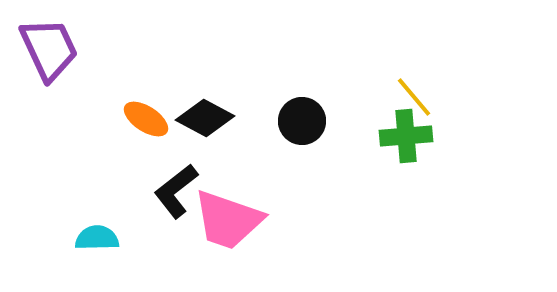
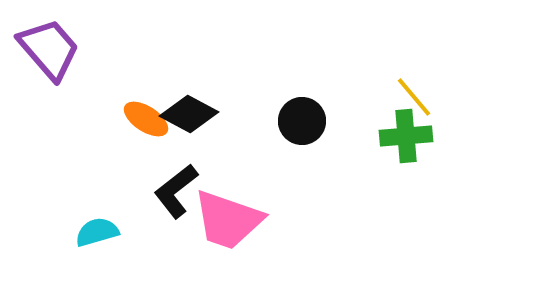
purple trapezoid: rotated 16 degrees counterclockwise
black diamond: moved 16 px left, 4 px up
cyan semicircle: moved 6 px up; rotated 15 degrees counterclockwise
